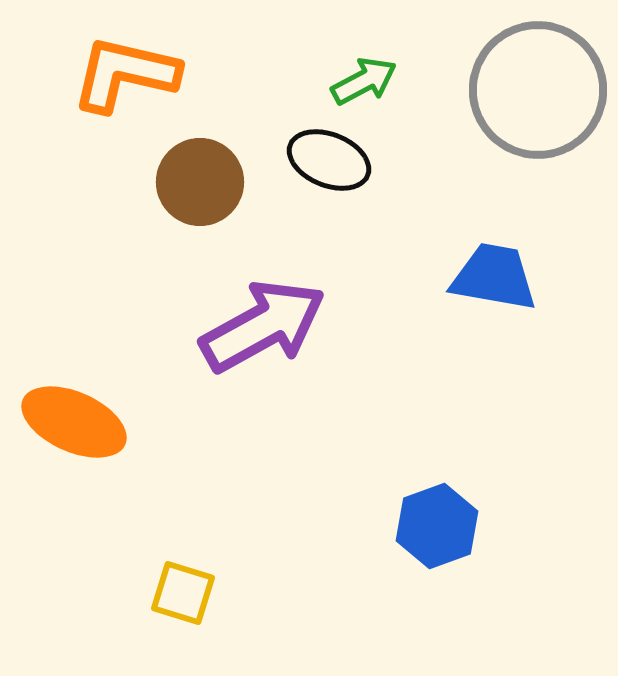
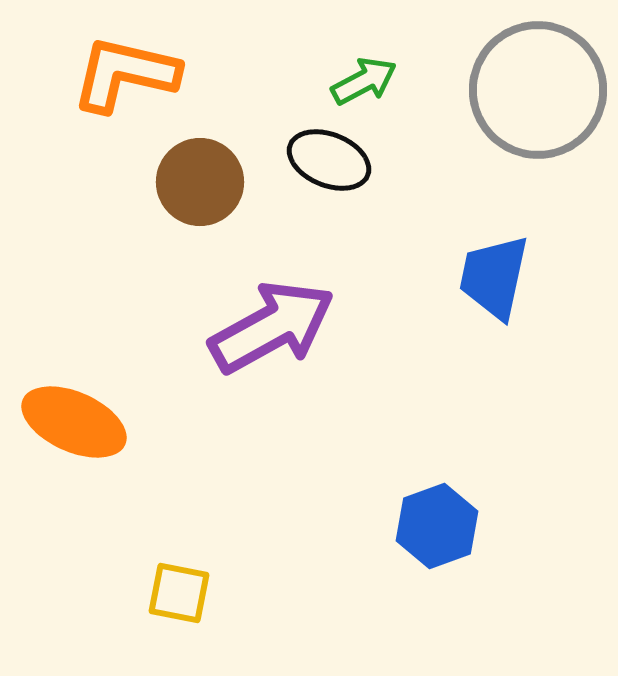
blue trapezoid: rotated 88 degrees counterclockwise
purple arrow: moved 9 px right, 1 px down
yellow square: moved 4 px left; rotated 6 degrees counterclockwise
